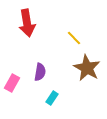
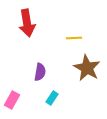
yellow line: rotated 49 degrees counterclockwise
pink rectangle: moved 17 px down
